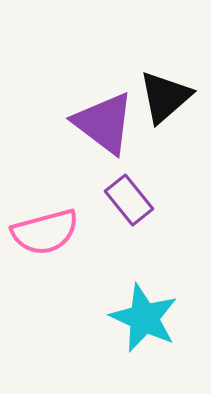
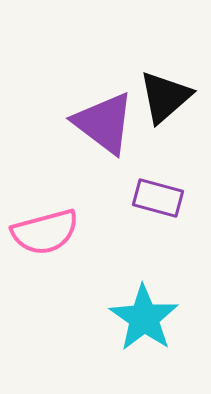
purple rectangle: moved 29 px right, 2 px up; rotated 36 degrees counterclockwise
cyan star: rotated 10 degrees clockwise
